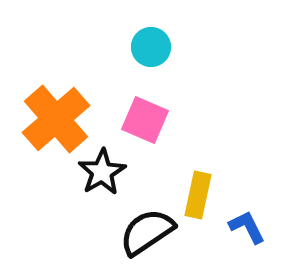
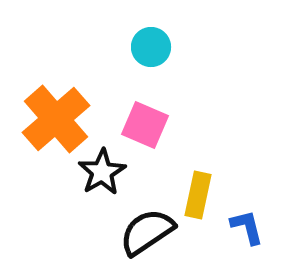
pink square: moved 5 px down
blue L-shape: rotated 12 degrees clockwise
